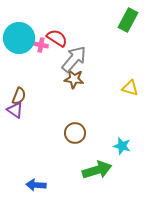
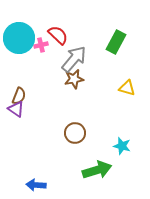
green rectangle: moved 12 px left, 22 px down
red semicircle: moved 1 px right, 3 px up; rotated 10 degrees clockwise
pink cross: rotated 24 degrees counterclockwise
brown star: rotated 18 degrees counterclockwise
yellow triangle: moved 3 px left
purple triangle: moved 1 px right, 1 px up
